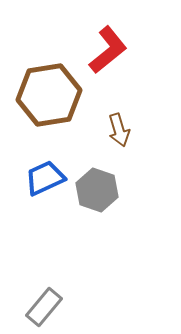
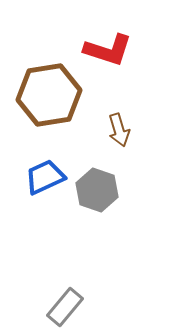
red L-shape: rotated 57 degrees clockwise
blue trapezoid: moved 1 px up
gray rectangle: moved 21 px right
